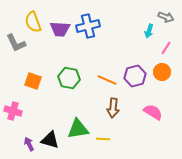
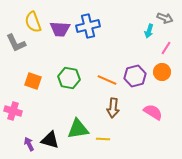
gray arrow: moved 1 px left, 1 px down
